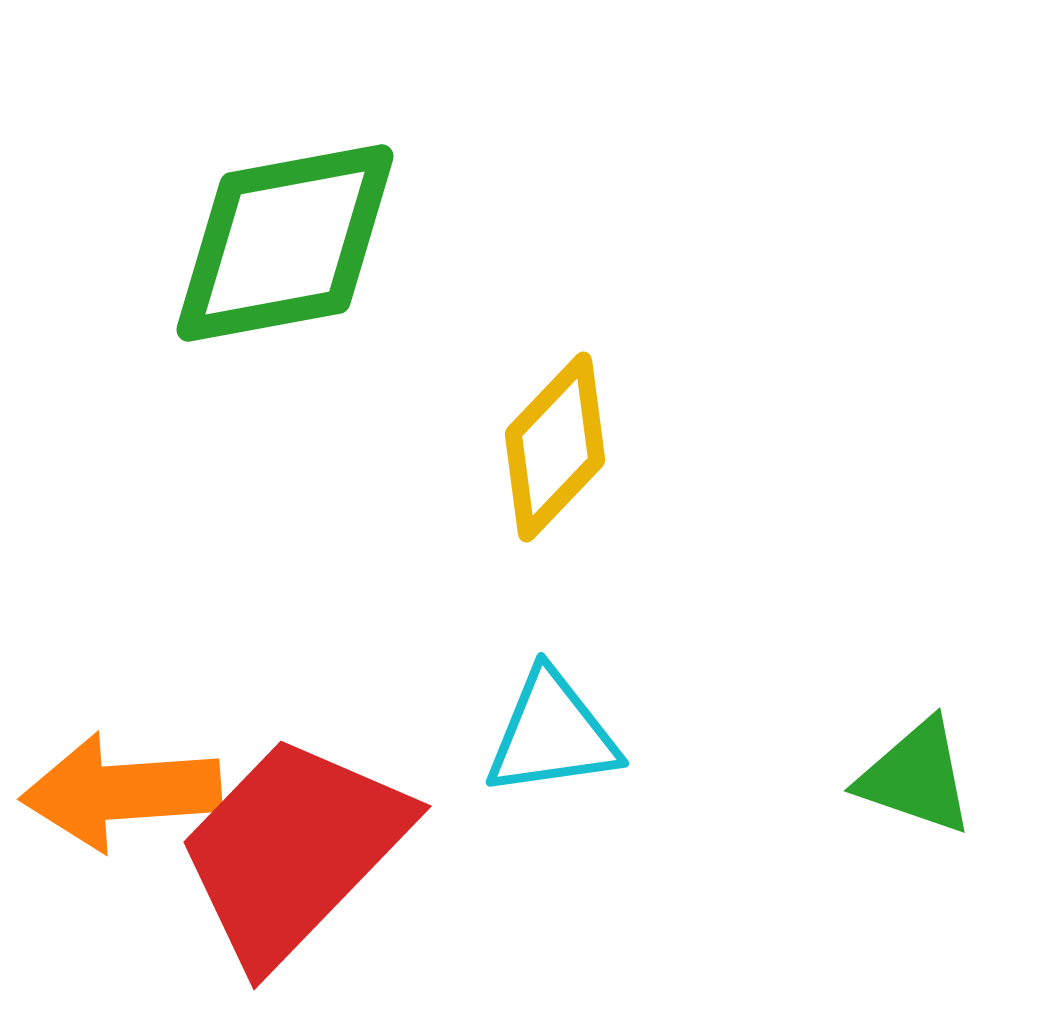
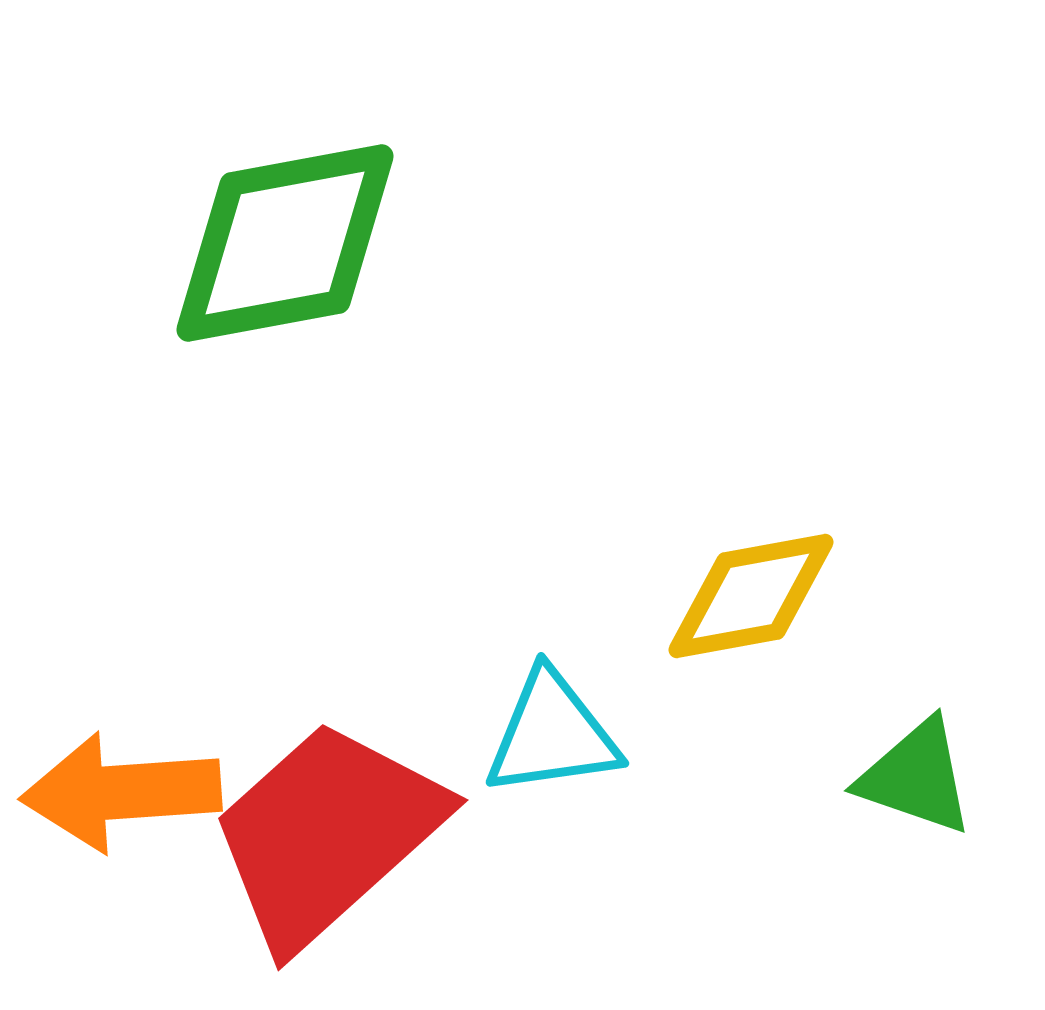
yellow diamond: moved 196 px right, 149 px down; rotated 36 degrees clockwise
red trapezoid: moved 34 px right, 16 px up; rotated 4 degrees clockwise
